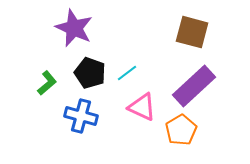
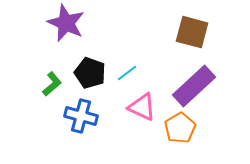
purple star: moved 8 px left, 5 px up
green L-shape: moved 5 px right, 1 px down
orange pentagon: moved 1 px left, 2 px up
